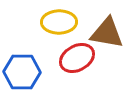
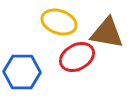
yellow ellipse: rotated 20 degrees clockwise
red ellipse: moved 1 px up
